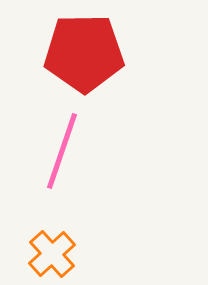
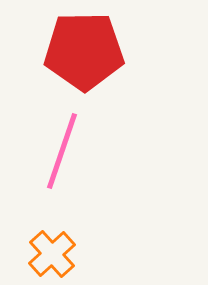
red pentagon: moved 2 px up
